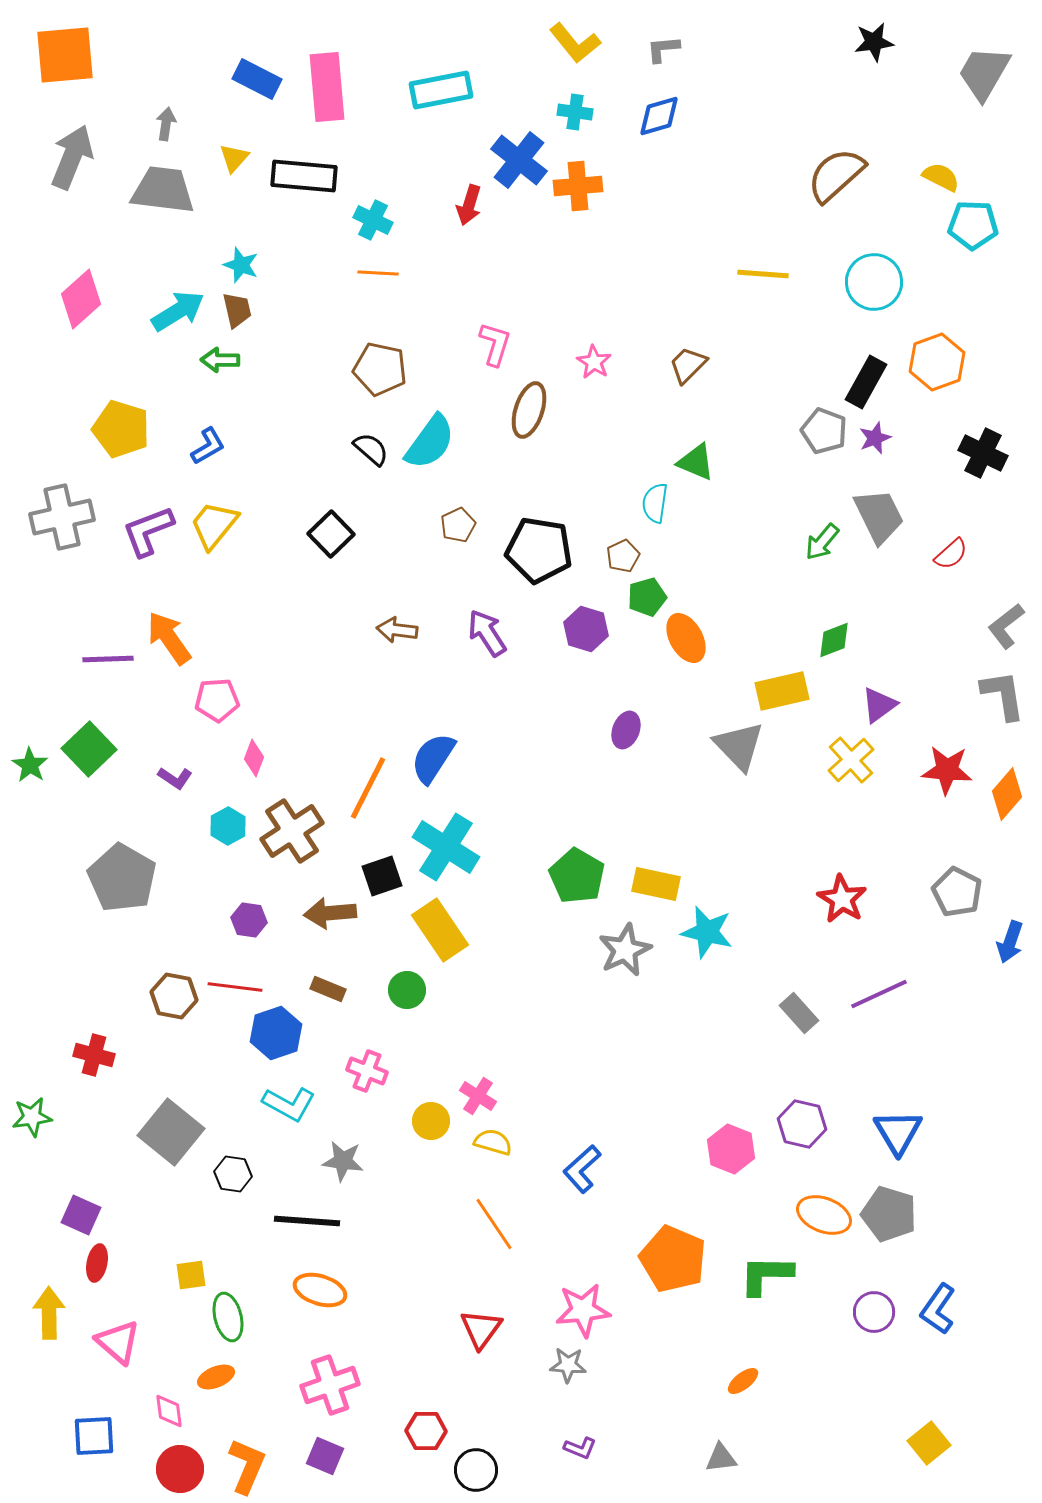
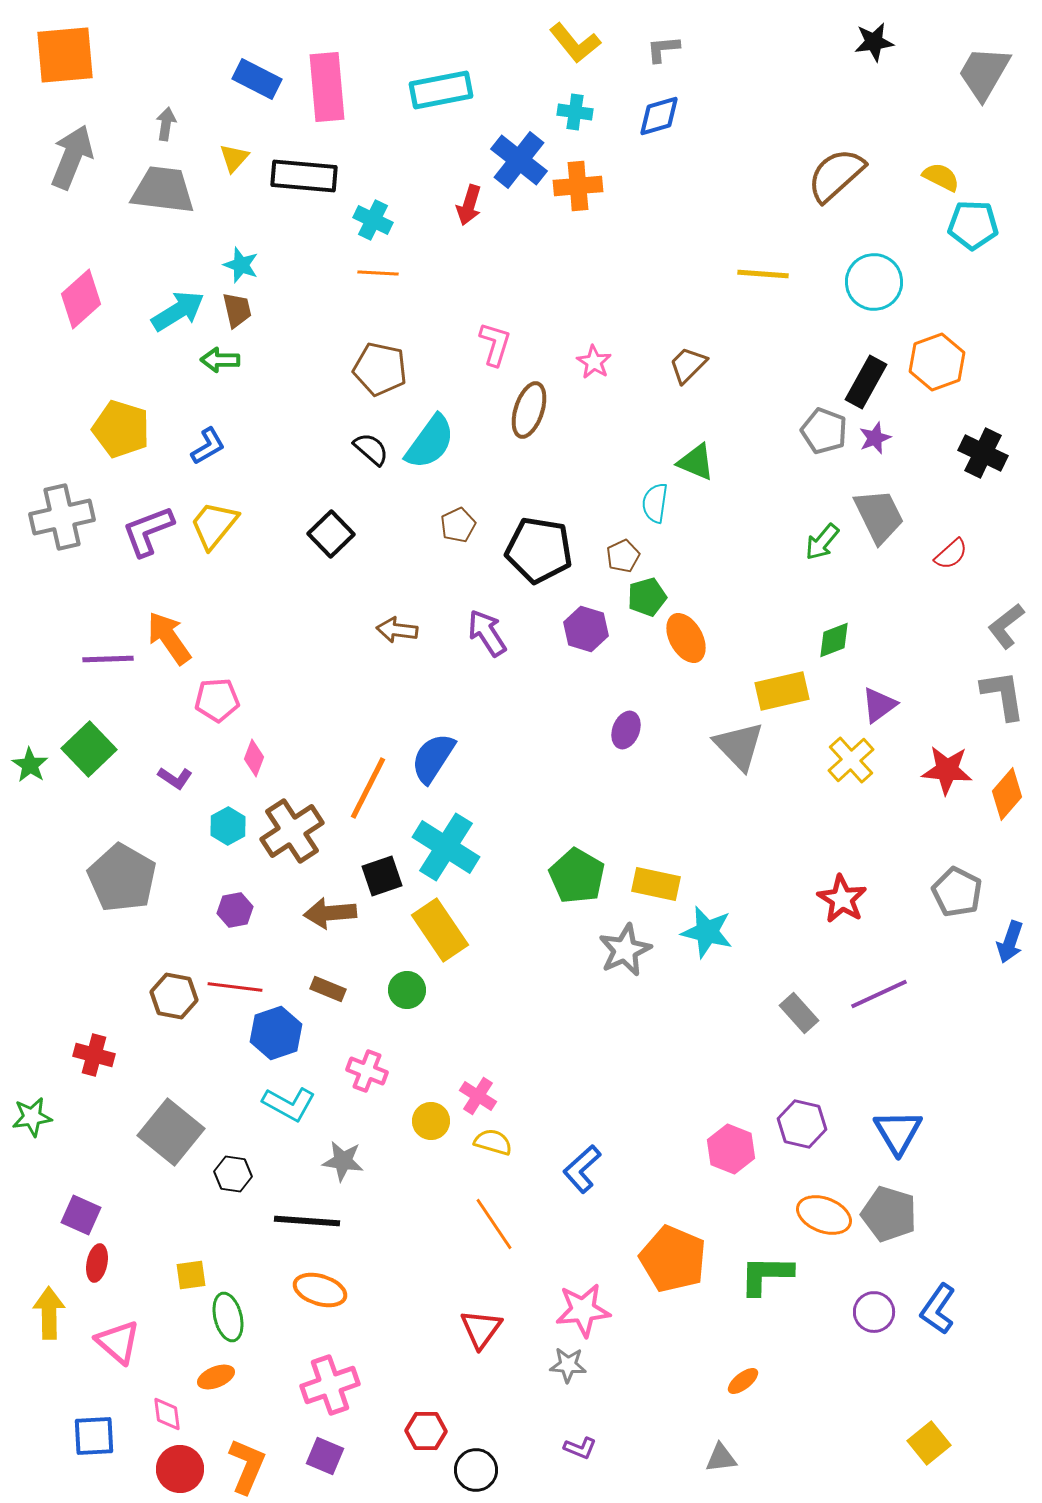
purple hexagon at (249, 920): moved 14 px left, 10 px up; rotated 20 degrees counterclockwise
pink diamond at (169, 1411): moved 2 px left, 3 px down
